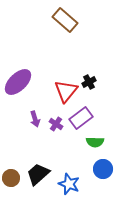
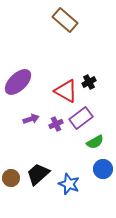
red triangle: rotated 40 degrees counterclockwise
purple arrow: moved 4 px left; rotated 91 degrees counterclockwise
purple cross: rotated 32 degrees clockwise
green semicircle: rotated 30 degrees counterclockwise
